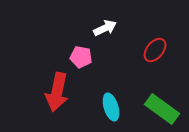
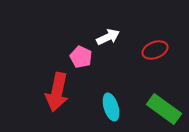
white arrow: moved 3 px right, 9 px down
red ellipse: rotated 30 degrees clockwise
pink pentagon: rotated 15 degrees clockwise
green rectangle: moved 2 px right
